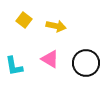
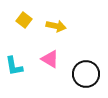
black circle: moved 11 px down
